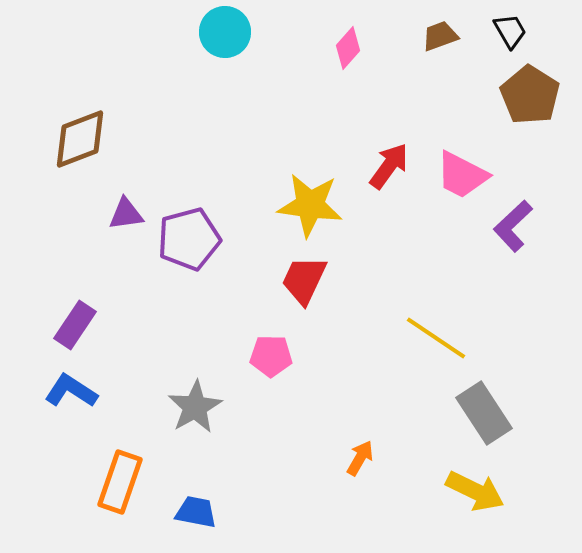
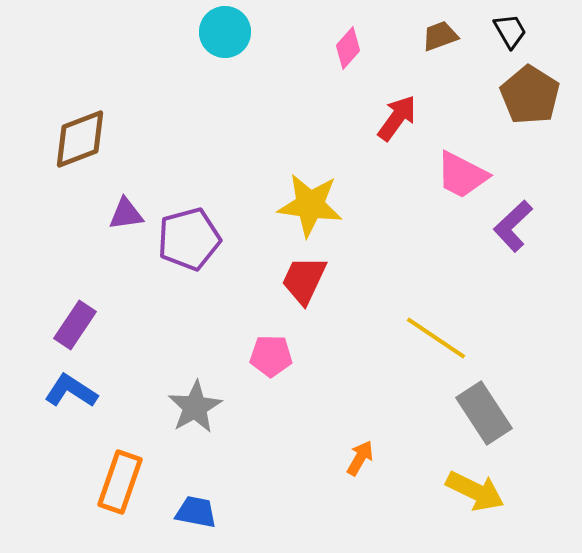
red arrow: moved 8 px right, 48 px up
